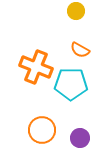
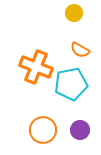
yellow circle: moved 2 px left, 2 px down
cyan pentagon: rotated 12 degrees counterclockwise
orange circle: moved 1 px right
purple circle: moved 8 px up
